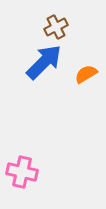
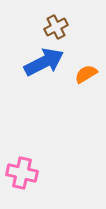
blue arrow: rotated 18 degrees clockwise
pink cross: moved 1 px down
